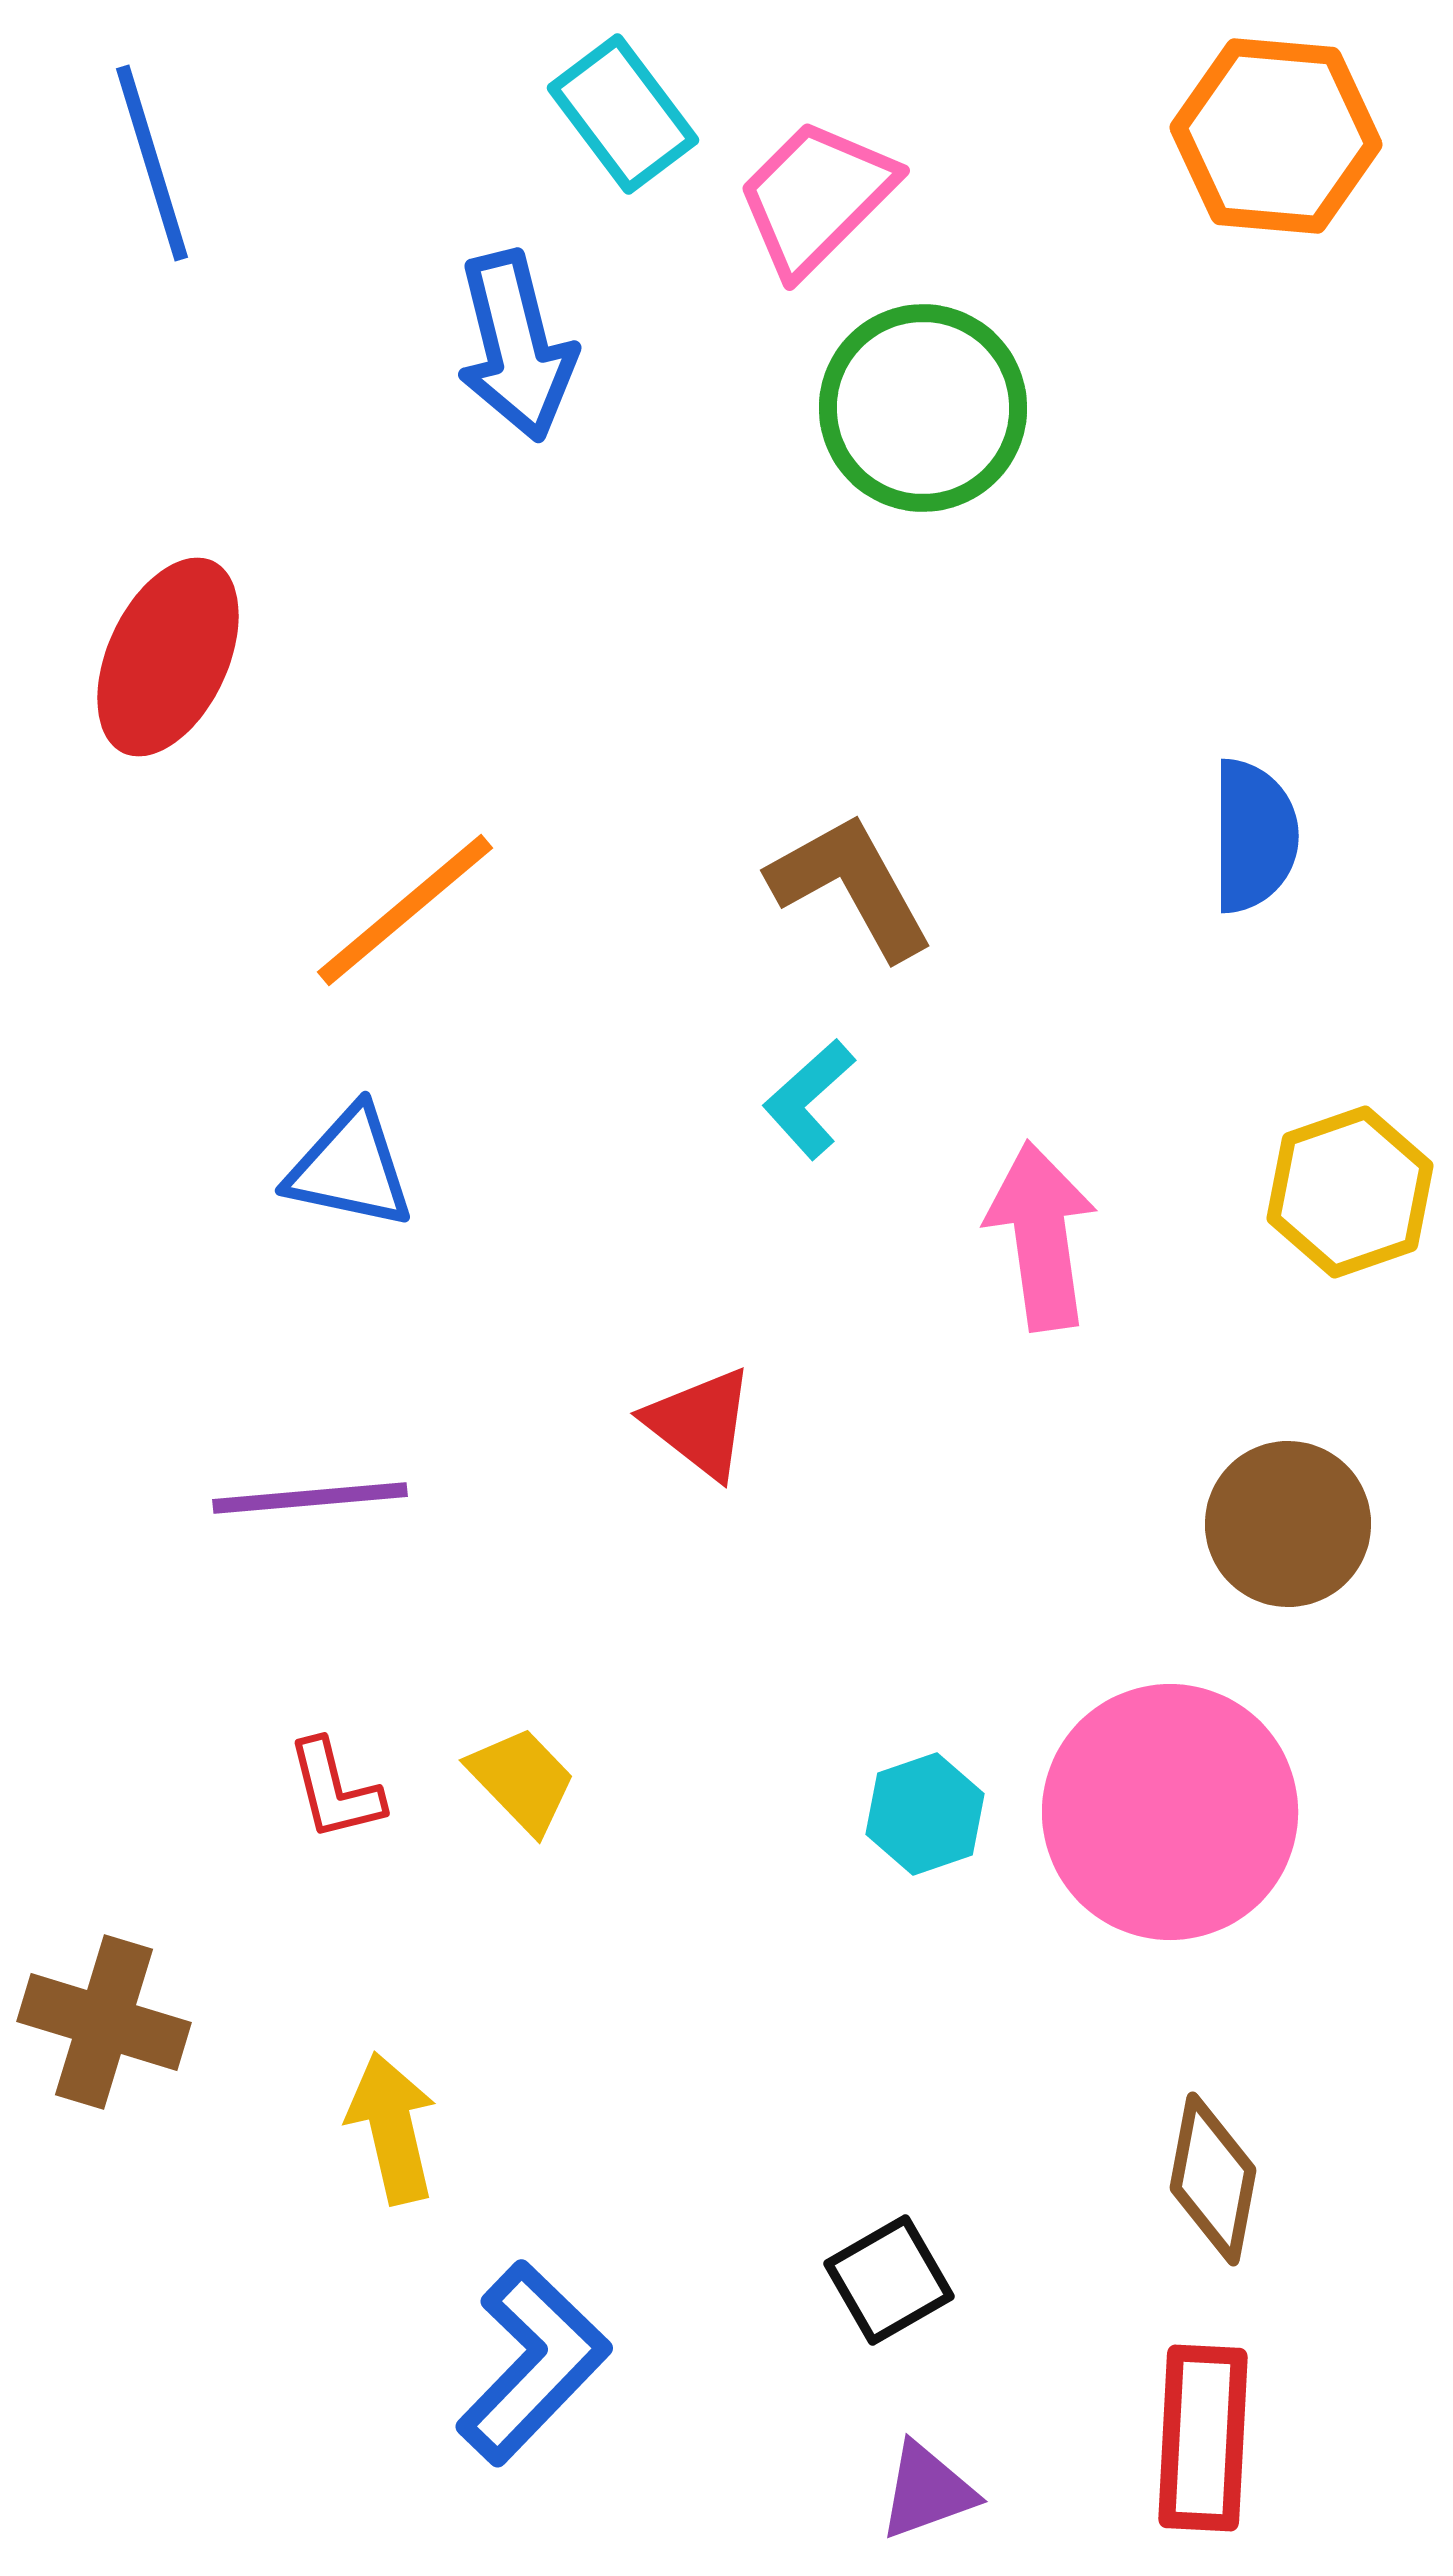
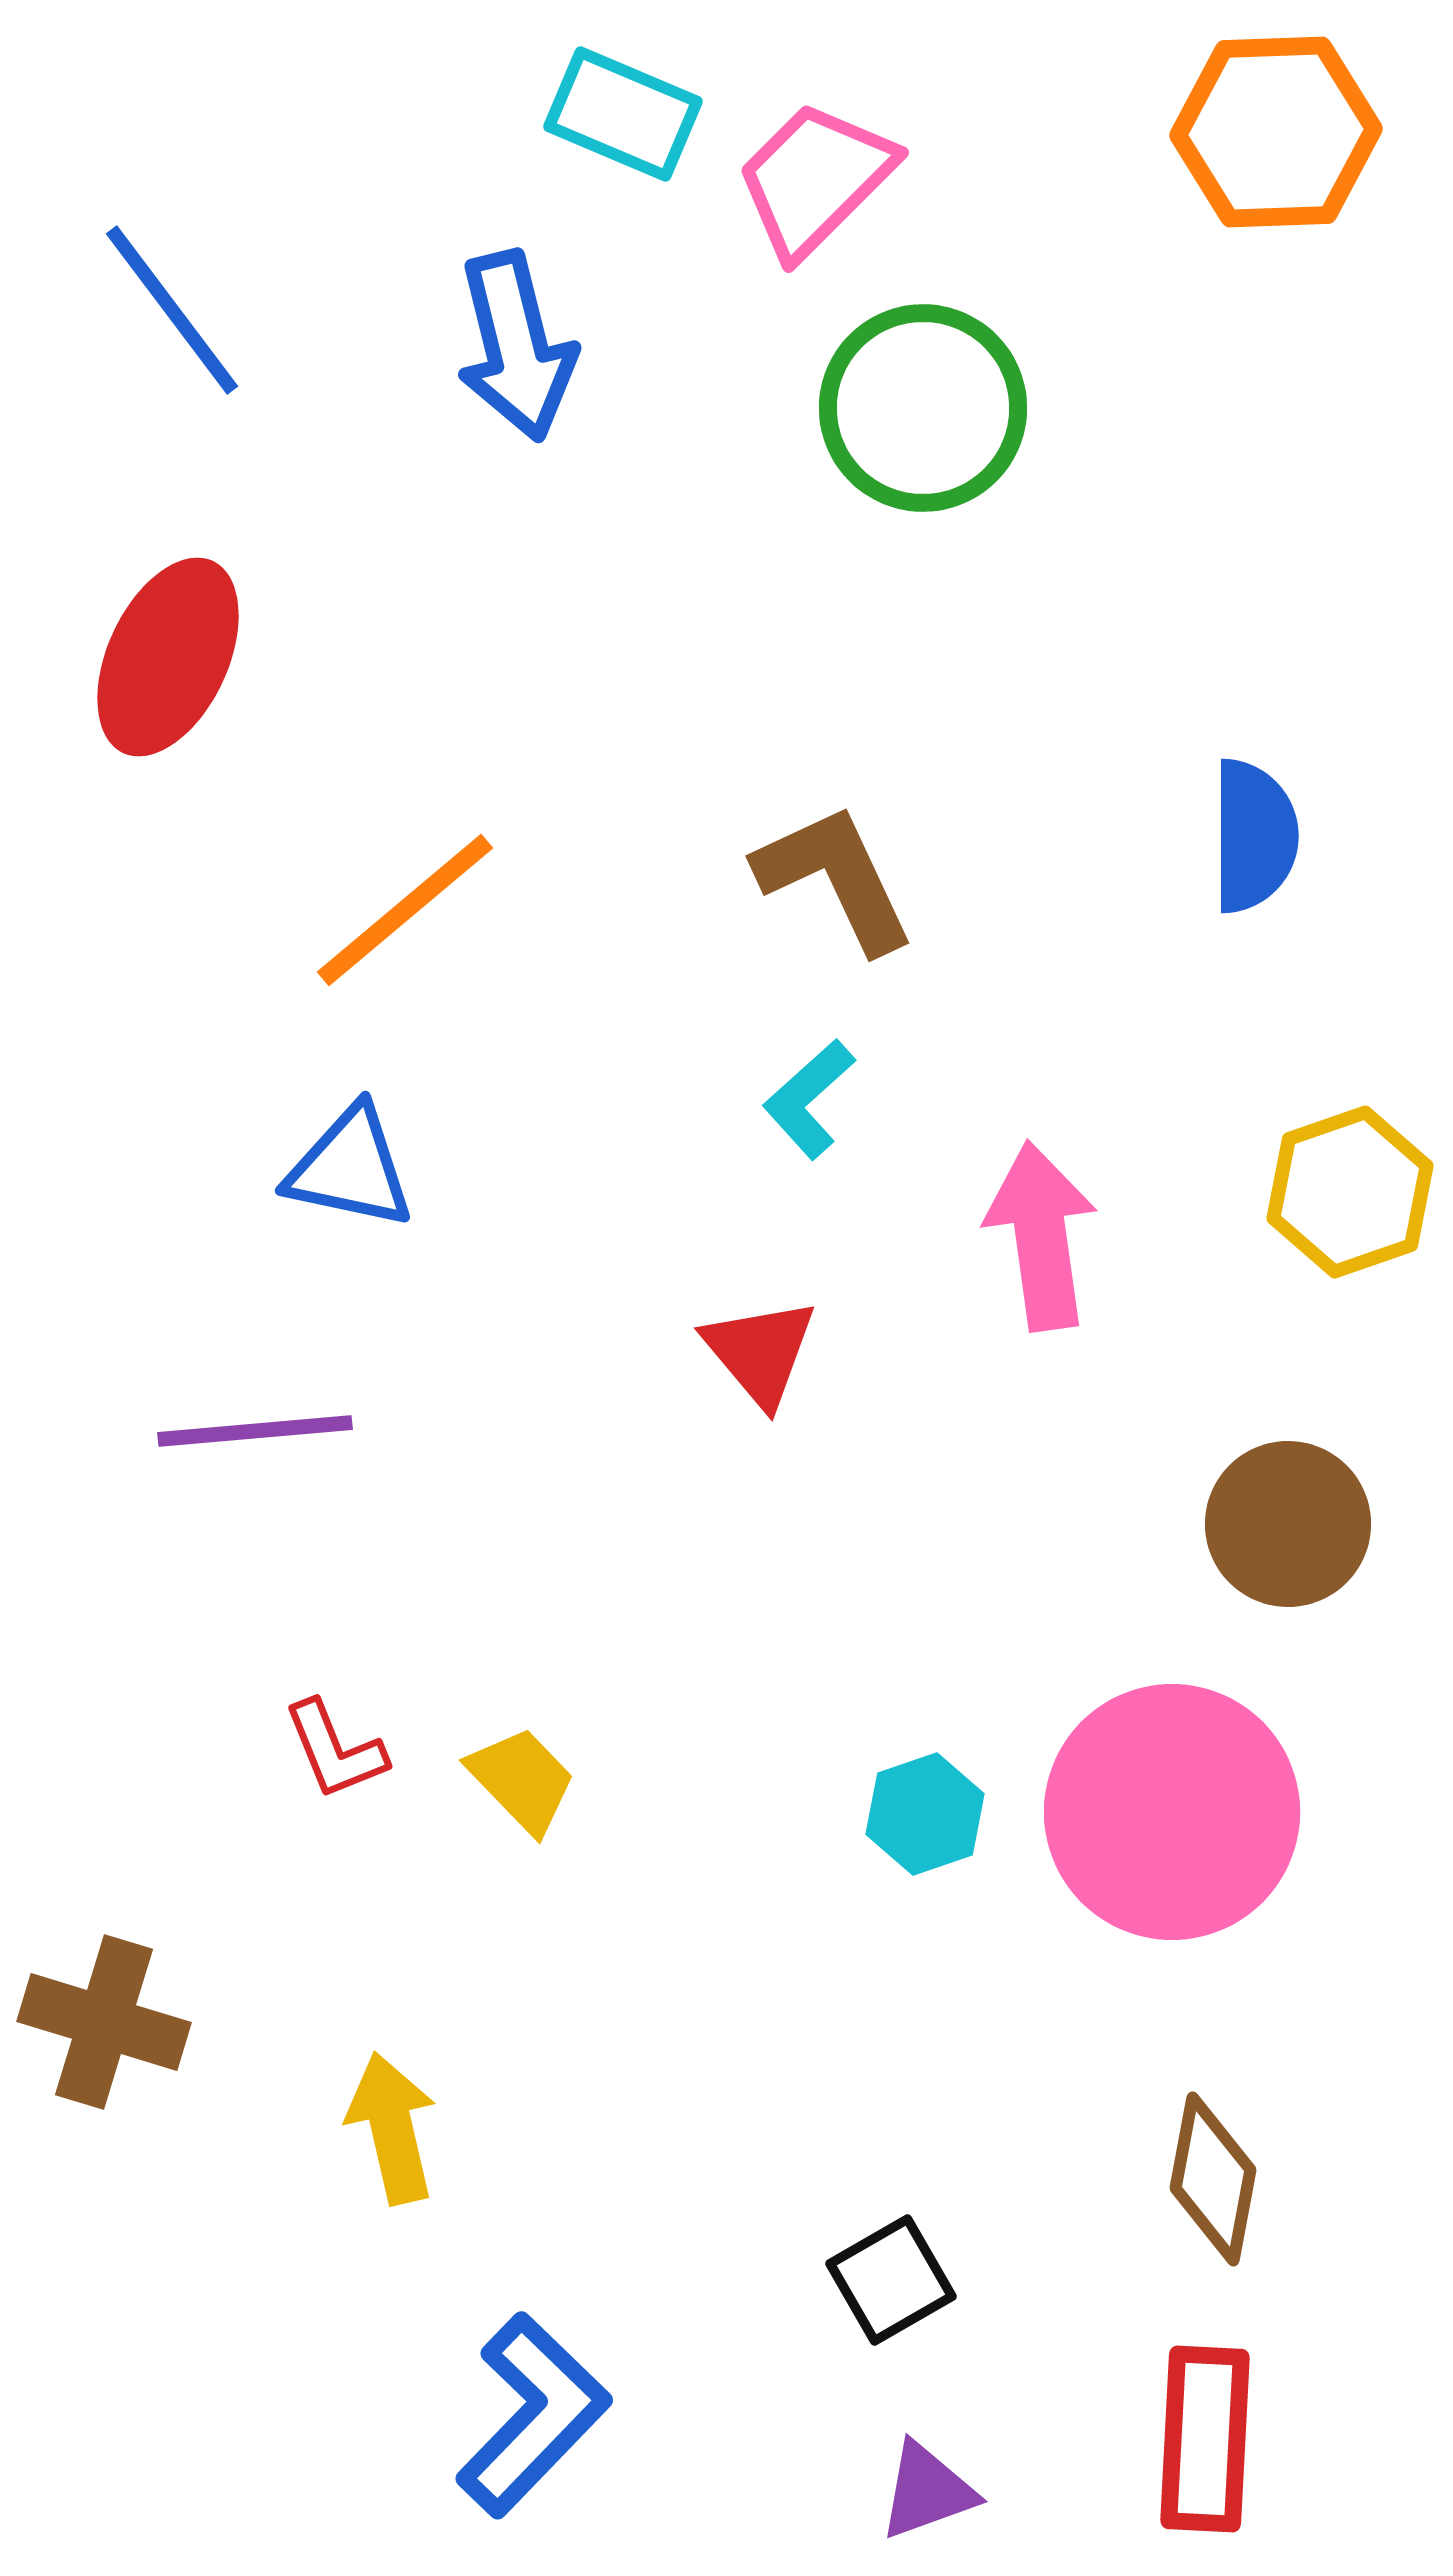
cyan rectangle: rotated 30 degrees counterclockwise
orange hexagon: moved 4 px up; rotated 7 degrees counterclockwise
blue line: moved 20 px right, 147 px down; rotated 20 degrees counterclockwise
pink trapezoid: moved 1 px left, 18 px up
brown L-shape: moved 16 px left, 8 px up; rotated 4 degrees clockwise
red triangle: moved 60 px right, 71 px up; rotated 12 degrees clockwise
purple line: moved 55 px left, 67 px up
red L-shape: moved 40 px up; rotated 8 degrees counterclockwise
pink circle: moved 2 px right
black square: moved 2 px right
blue L-shape: moved 52 px down
red rectangle: moved 2 px right, 1 px down
